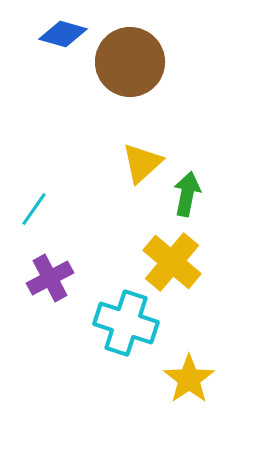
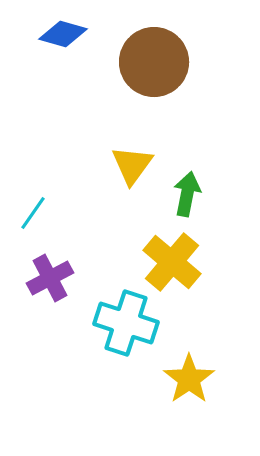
brown circle: moved 24 px right
yellow triangle: moved 10 px left, 2 px down; rotated 12 degrees counterclockwise
cyan line: moved 1 px left, 4 px down
